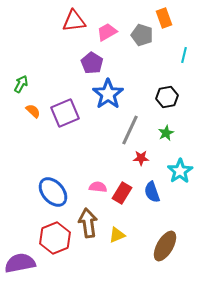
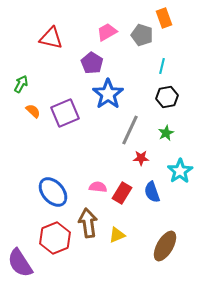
red triangle: moved 23 px left, 17 px down; rotated 20 degrees clockwise
cyan line: moved 22 px left, 11 px down
purple semicircle: rotated 112 degrees counterclockwise
